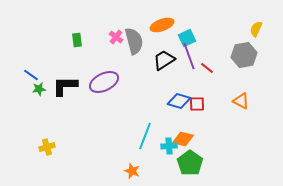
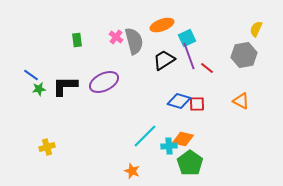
cyan line: rotated 24 degrees clockwise
